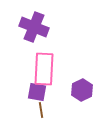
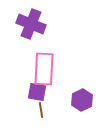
purple cross: moved 3 px left, 3 px up
purple hexagon: moved 10 px down
